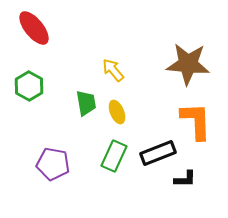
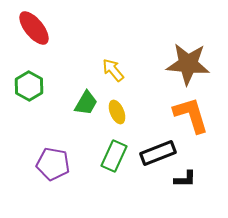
green trapezoid: rotated 40 degrees clockwise
orange L-shape: moved 5 px left, 6 px up; rotated 15 degrees counterclockwise
